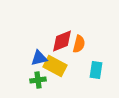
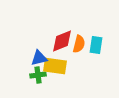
yellow rectangle: rotated 20 degrees counterclockwise
cyan rectangle: moved 25 px up
green cross: moved 5 px up
